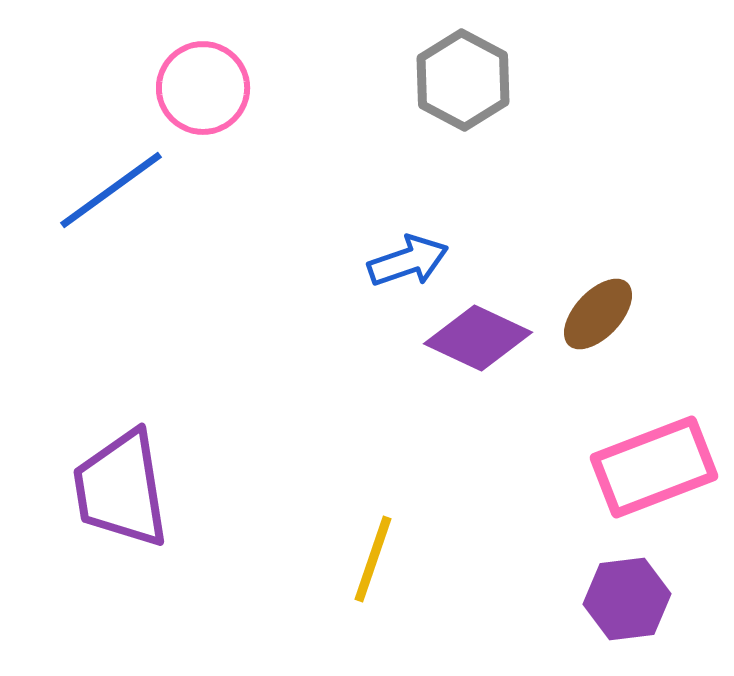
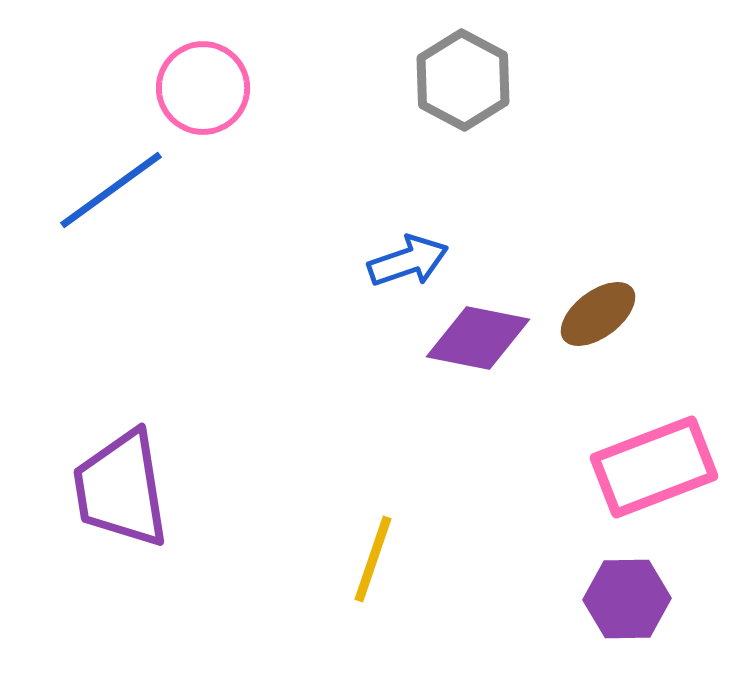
brown ellipse: rotated 10 degrees clockwise
purple diamond: rotated 14 degrees counterclockwise
purple hexagon: rotated 6 degrees clockwise
